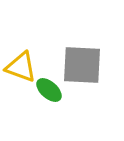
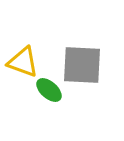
yellow triangle: moved 2 px right, 5 px up
